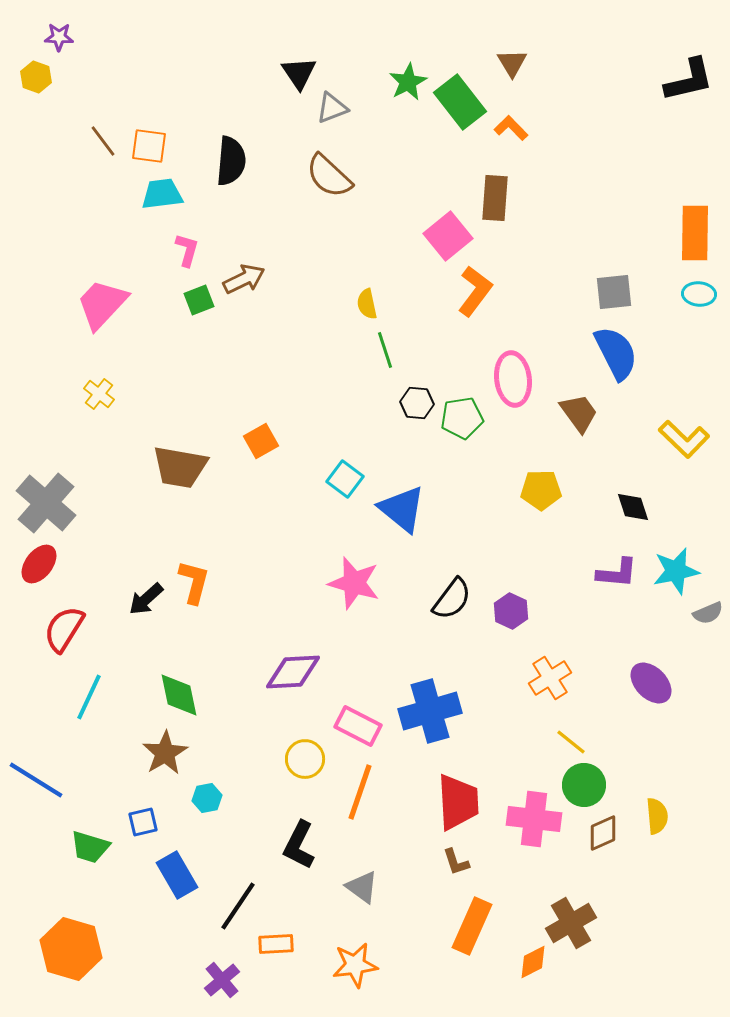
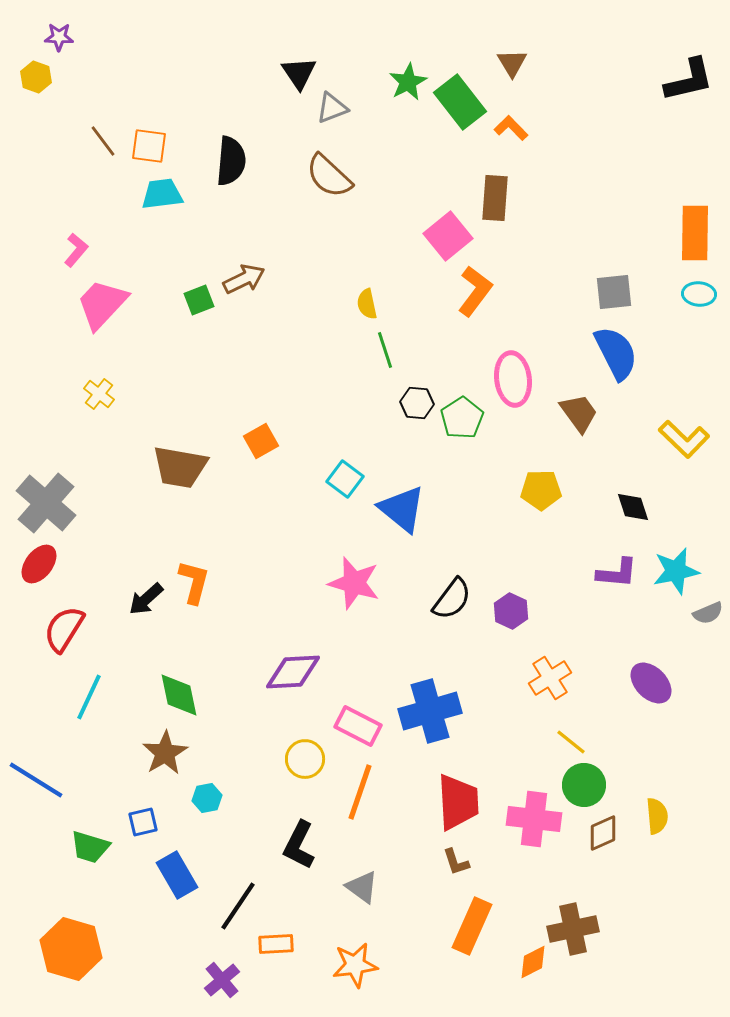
pink L-shape at (187, 250): moved 111 px left; rotated 24 degrees clockwise
green pentagon at (462, 418): rotated 24 degrees counterclockwise
brown cross at (571, 923): moved 2 px right, 6 px down; rotated 18 degrees clockwise
